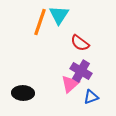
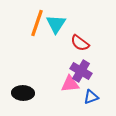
cyan triangle: moved 3 px left, 9 px down
orange line: moved 3 px left, 1 px down
pink triangle: rotated 36 degrees clockwise
